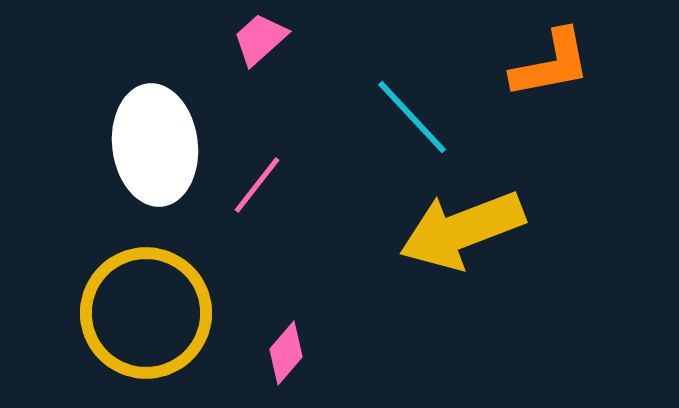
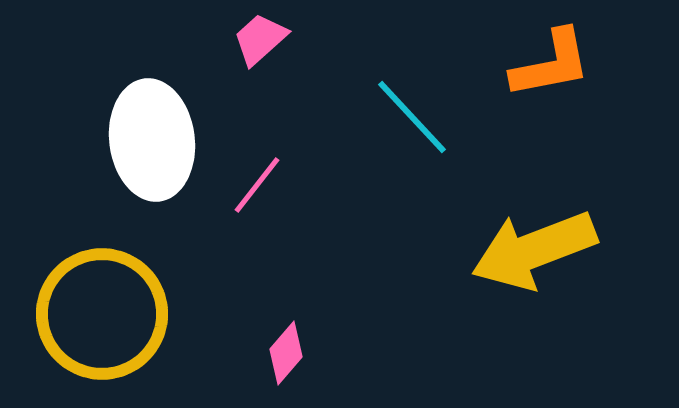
white ellipse: moved 3 px left, 5 px up
yellow arrow: moved 72 px right, 20 px down
yellow circle: moved 44 px left, 1 px down
